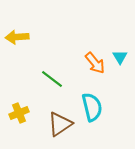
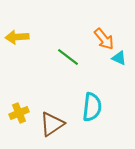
cyan triangle: moved 1 px left, 1 px down; rotated 35 degrees counterclockwise
orange arrow: moved 9 px right, 24 px up
green line: moved 16 px right, 22 px up
cyan semicircle: rotated 20 degrees clockwise
brown triangle: moved 8 px left
